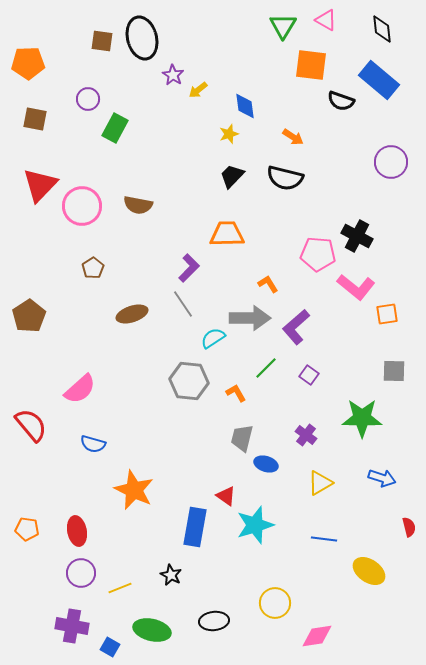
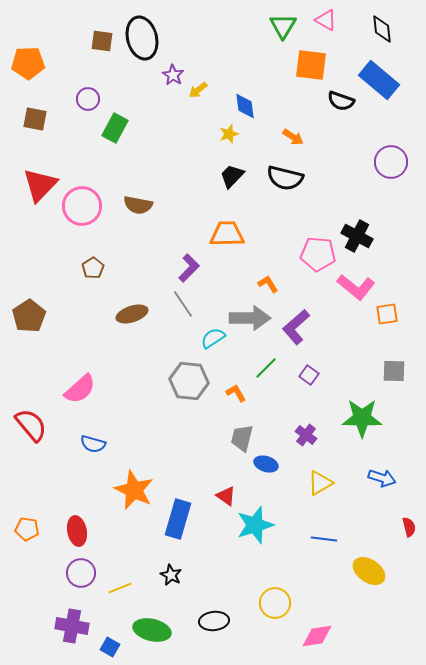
blue rectangle at (195, 527): moved 17 px left, 8 px up; rotated 6 degrees clockwise
